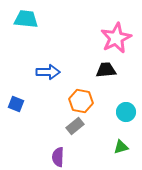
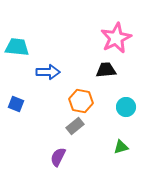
cyan trapezoid: moved 9 px left, 28 px down
cyan circle: moved 5 px up
purple semicircle: rotated 24 degrees clockwise
